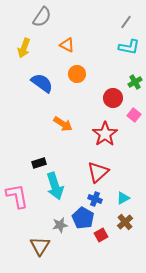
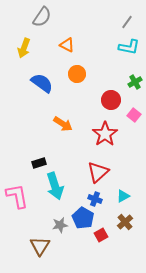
gray line: moved 1 px right
red circle: moved 2 px left, 2 px down
cyan triangle: moved 2 px up
